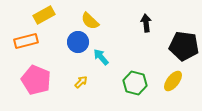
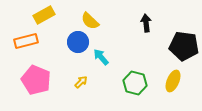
yellow ellipse: rotated 15 degrees counterclockwise
